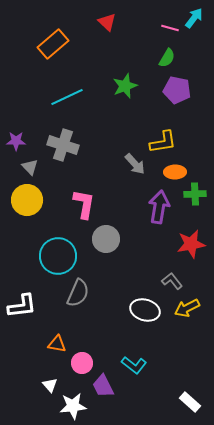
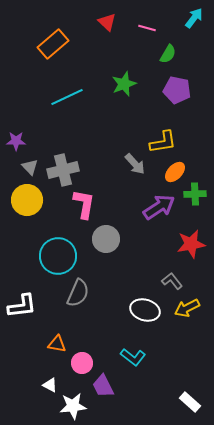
pink line: moved 23 px left
green semicircle: moved 1 px right, 4 px up
green star: moved 1 px left, 2 px up
gray cross: moved 25 px down; rotated 32 degrees counterclockwise
orange ellipse: rotated 45 degrees counterclockwise
purple arrow: rotated 48 degrees clockwise
cyan L-shape: moved 1 px left, 8 px up
white triangle: rotated 21 degrees counterclockwise
